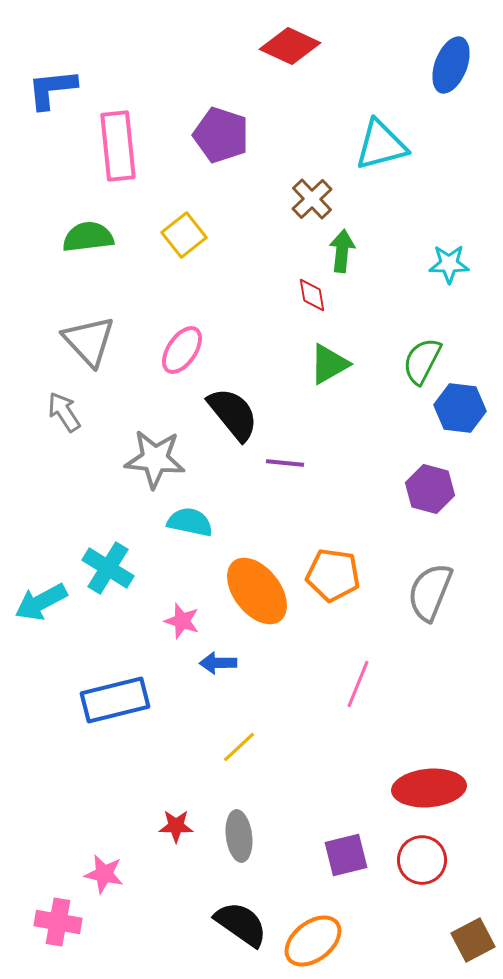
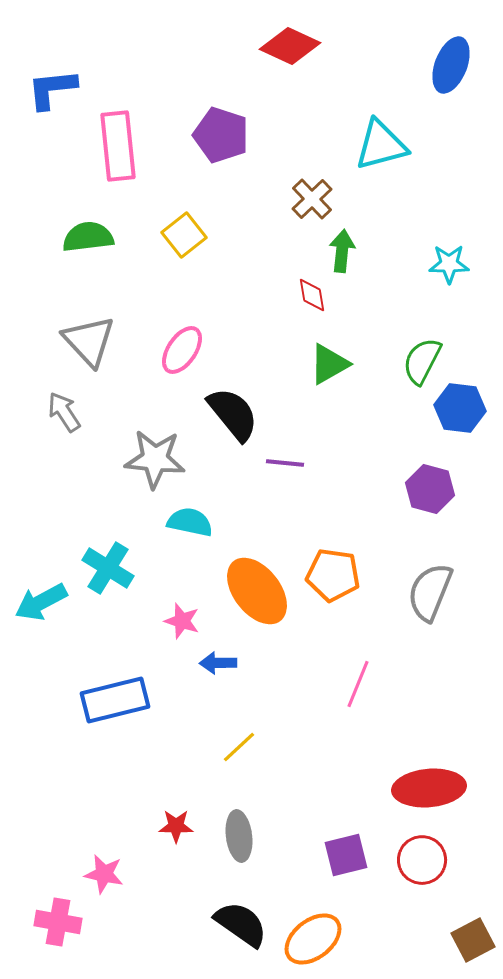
orange ellipse at (313, 941): moved 2 px up
